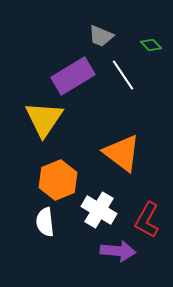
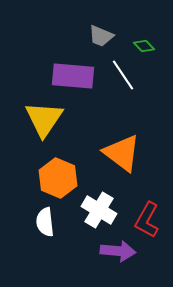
green diamond: moved 7 px left, 1 px down
purple rectangle: rotated 36 degrees clockwise
orange hexagon: moved 2 px up; rotated 15 degrees counterclockwise
